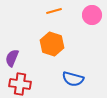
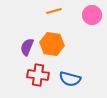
orange hexagon: rotated 10 degrees counterclockwise
purple semicircle: moved 15 px right, 11 px up
blue semicircle: moved 3 px left
red cross: moved 18 px right, 9 px up
